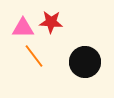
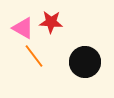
pink triangle: rotated 30 degrees clockwise
